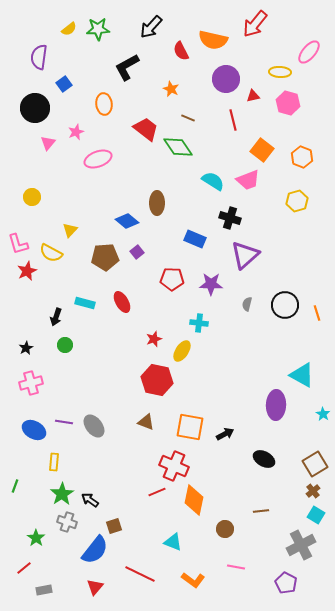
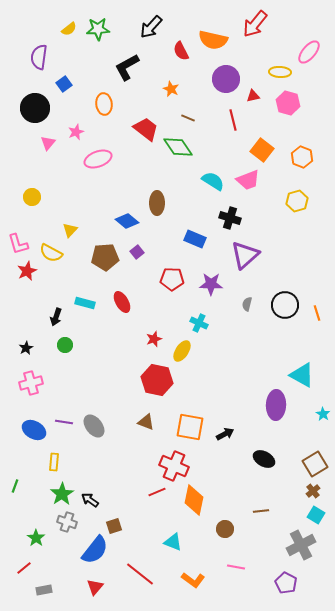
cyan cross at (199, 323): rotated 18 degrees clockwise
red line at (140, 574): rotated 12 degrees clockwise
